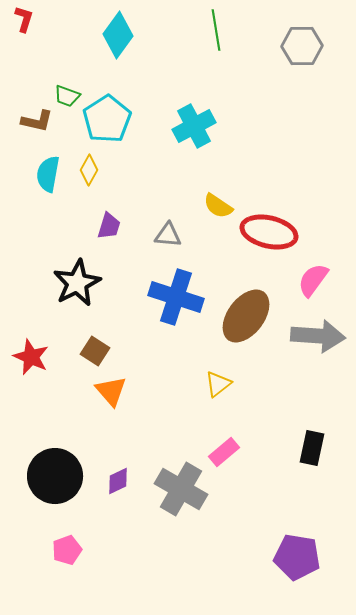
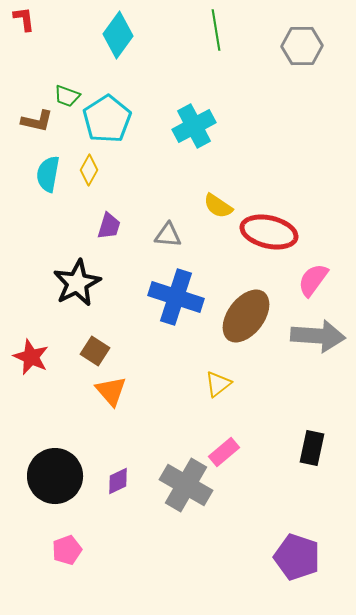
red L-shape: rotated 24 degrees counterclockwise
gray cross: moved 5 px right, 4 px up
purple pentagon: rotated 9 degrees clockwise
